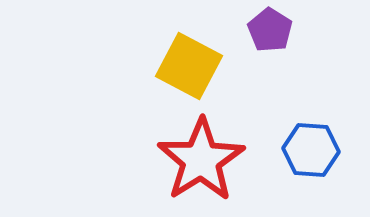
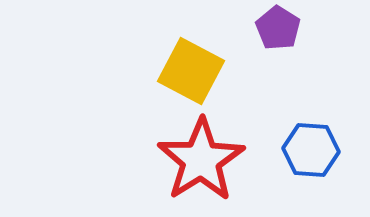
purple pentagon: moved 8 px right, 2 px up
yellow square: moved 2 px right, 5 px down
